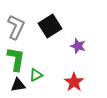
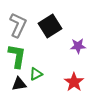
gray L-shape: moved 2 px right, 2 px up
purple star: rotated 21 degrees counterclockwise
green L-shape: moved 1 px right, 3 px up
green triangle: moved 1 px up
black triangle: moved 1 px right, 1 px up
